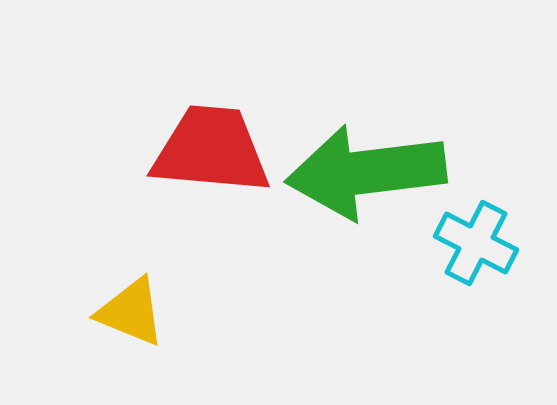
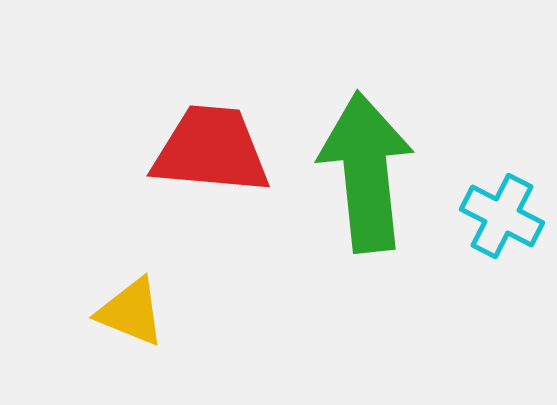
green arrow: rotated 91 degrees clockwise
cyan cross: moved 26 px right, 27 px up
